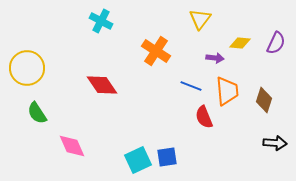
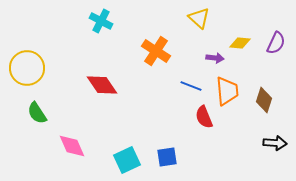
yellow triangle: moved 1 px left, 1 px up; rotated 25 degrees counterclockwise
cyan square: moved 11 px left
